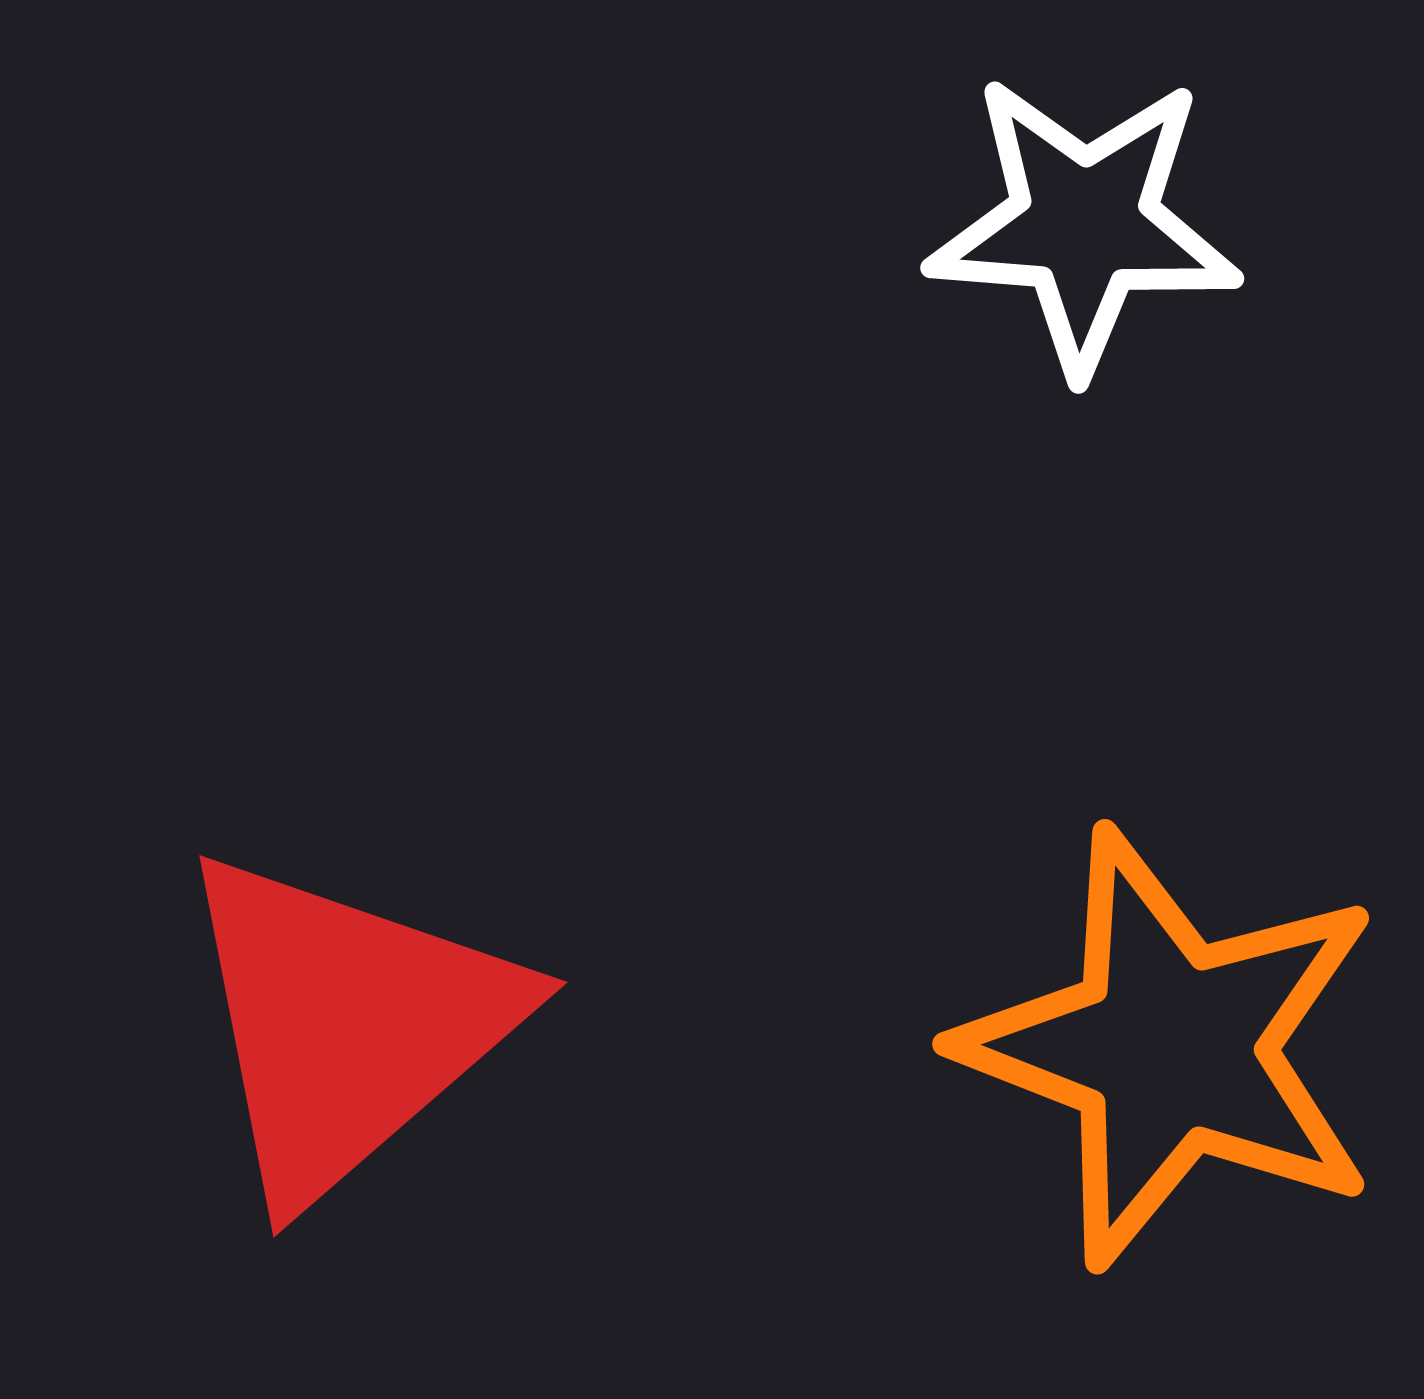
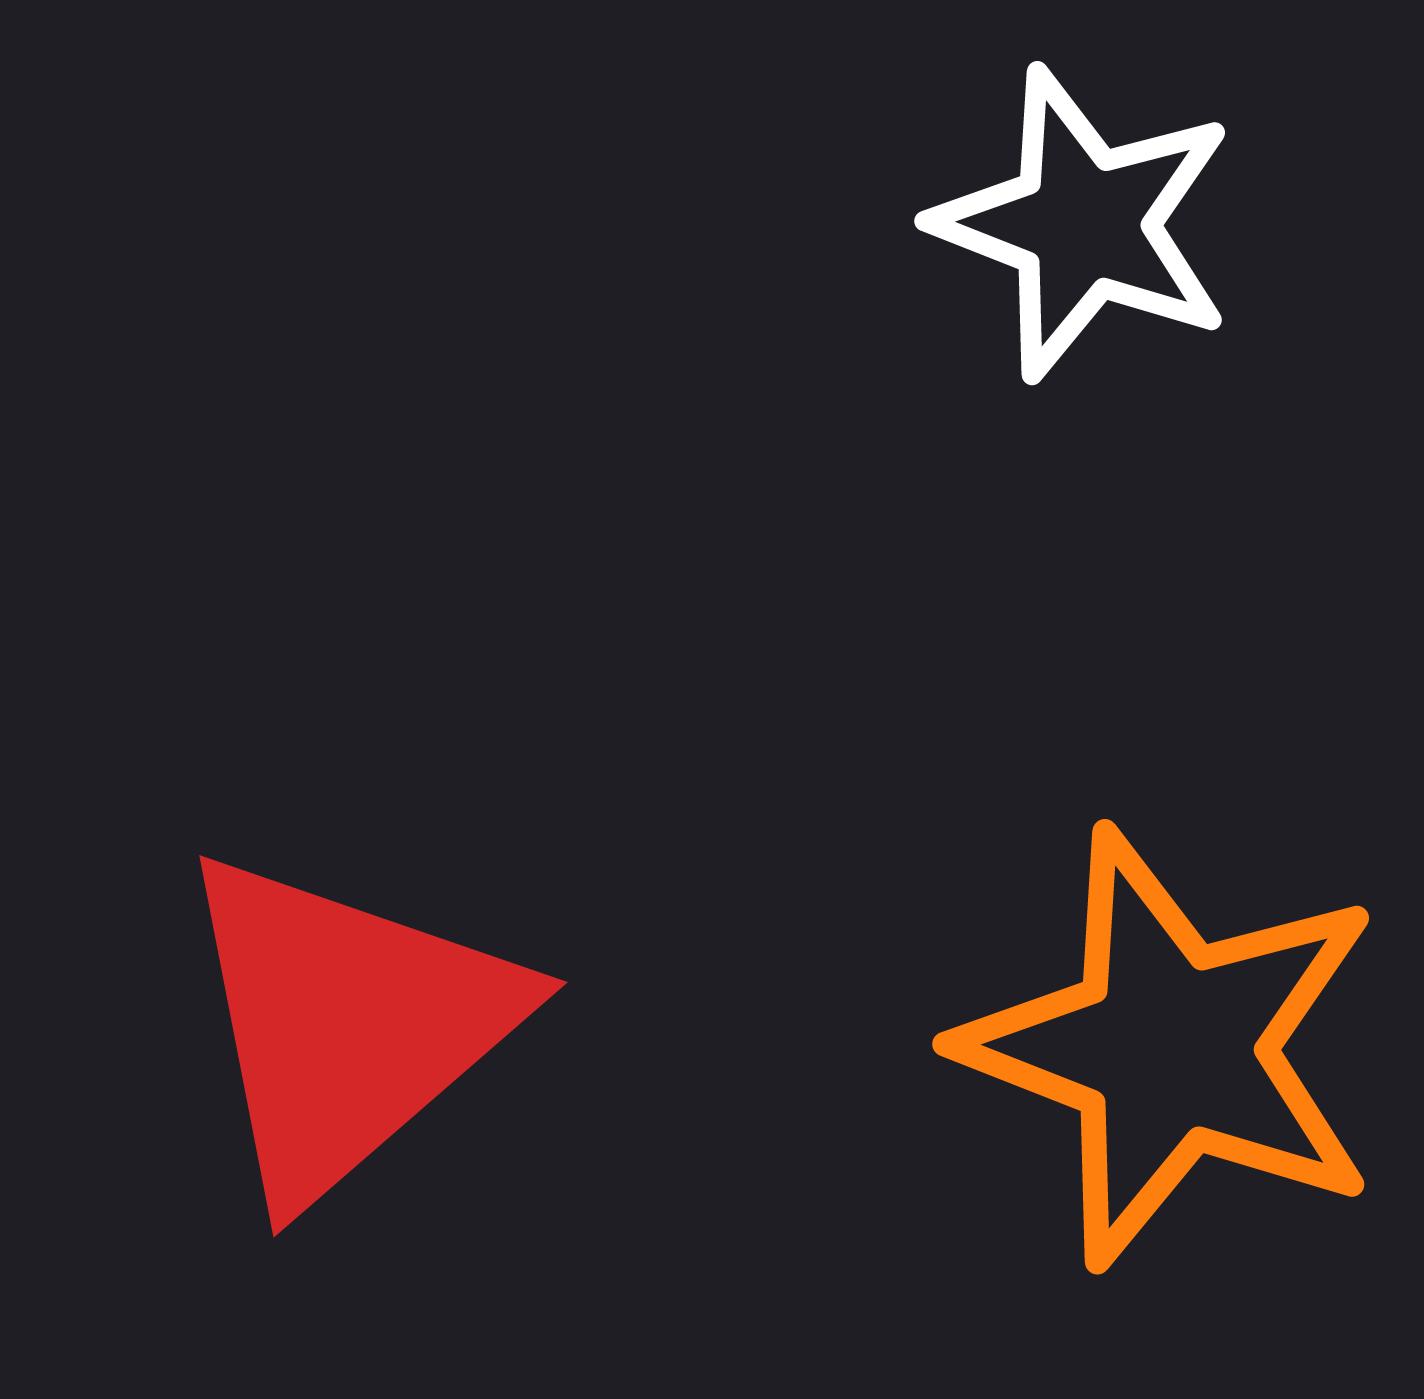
white star: rotated 17 degrees clockwise
